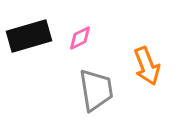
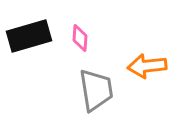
pink diamond: rotated 60 degrees counterclockwise
orange arrow: rotated 105 degrees clockwise
